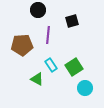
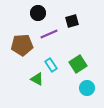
black circle: moved 3 px down
purple line: moved 1 px right, 1 px up; rotated 60 degrees clockwise
green square: moved 4 px right, 3 px up
cyan circle: moved 2 px right
